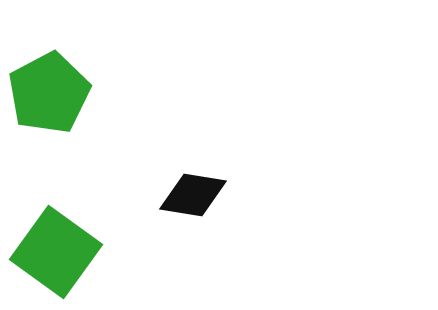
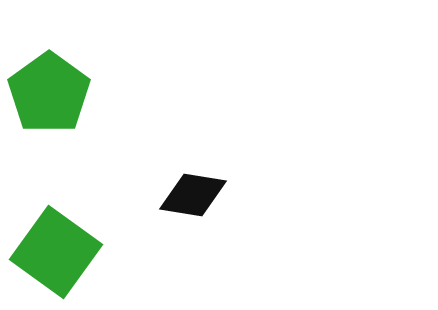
green pentagon: rotated 8 degrees counterclockwise
